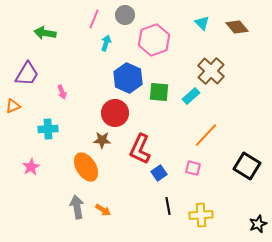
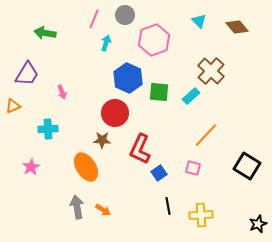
cyan triangle: moved 3 px left, 2 px up
